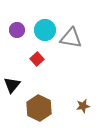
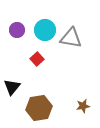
black triangle: moved 2 px down
brown hexagon: rotated 25 degrees clockwise
